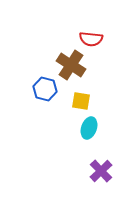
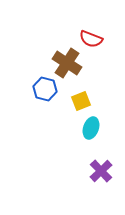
red semicircle: rotated 15 degrees clockwise
brown cross: moved 4 px left, 2 px up
yellow square: rotated 30 degrees counterclockwise
cyan ellipse: moved 2 px right
